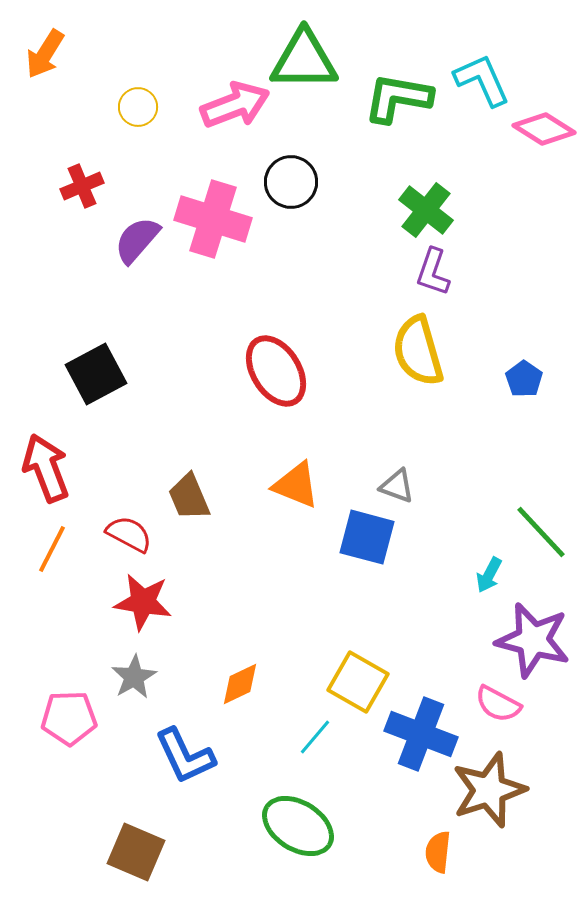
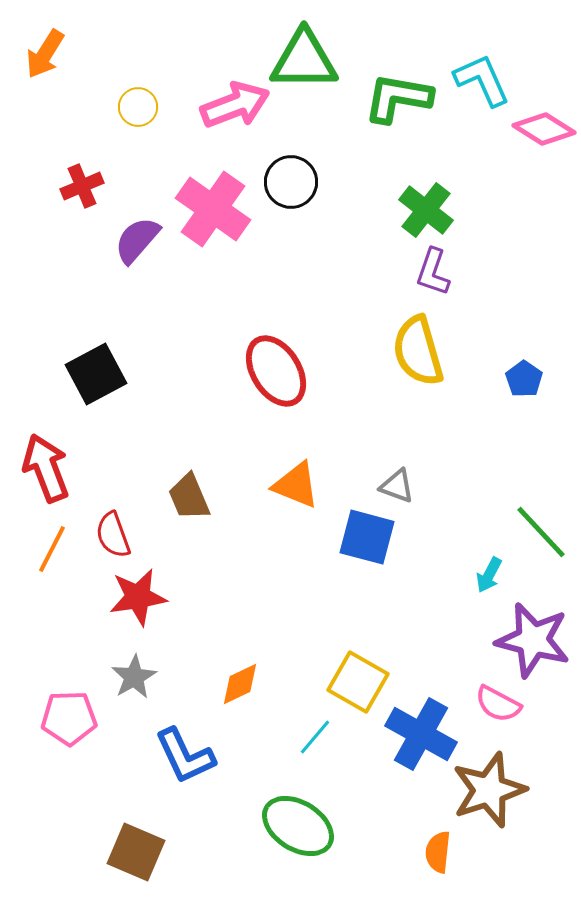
pink cross: moved 10 px up; rotated 18 degrees clockwise
red semicircle: moved 16 px left, 1 px down; rotated 138 degrees counterclockwise
red star: moved 5 px left, 5 px up; rotated 18 degrees counterclockwise
blue cross: rotated 8 degrees clockwise
